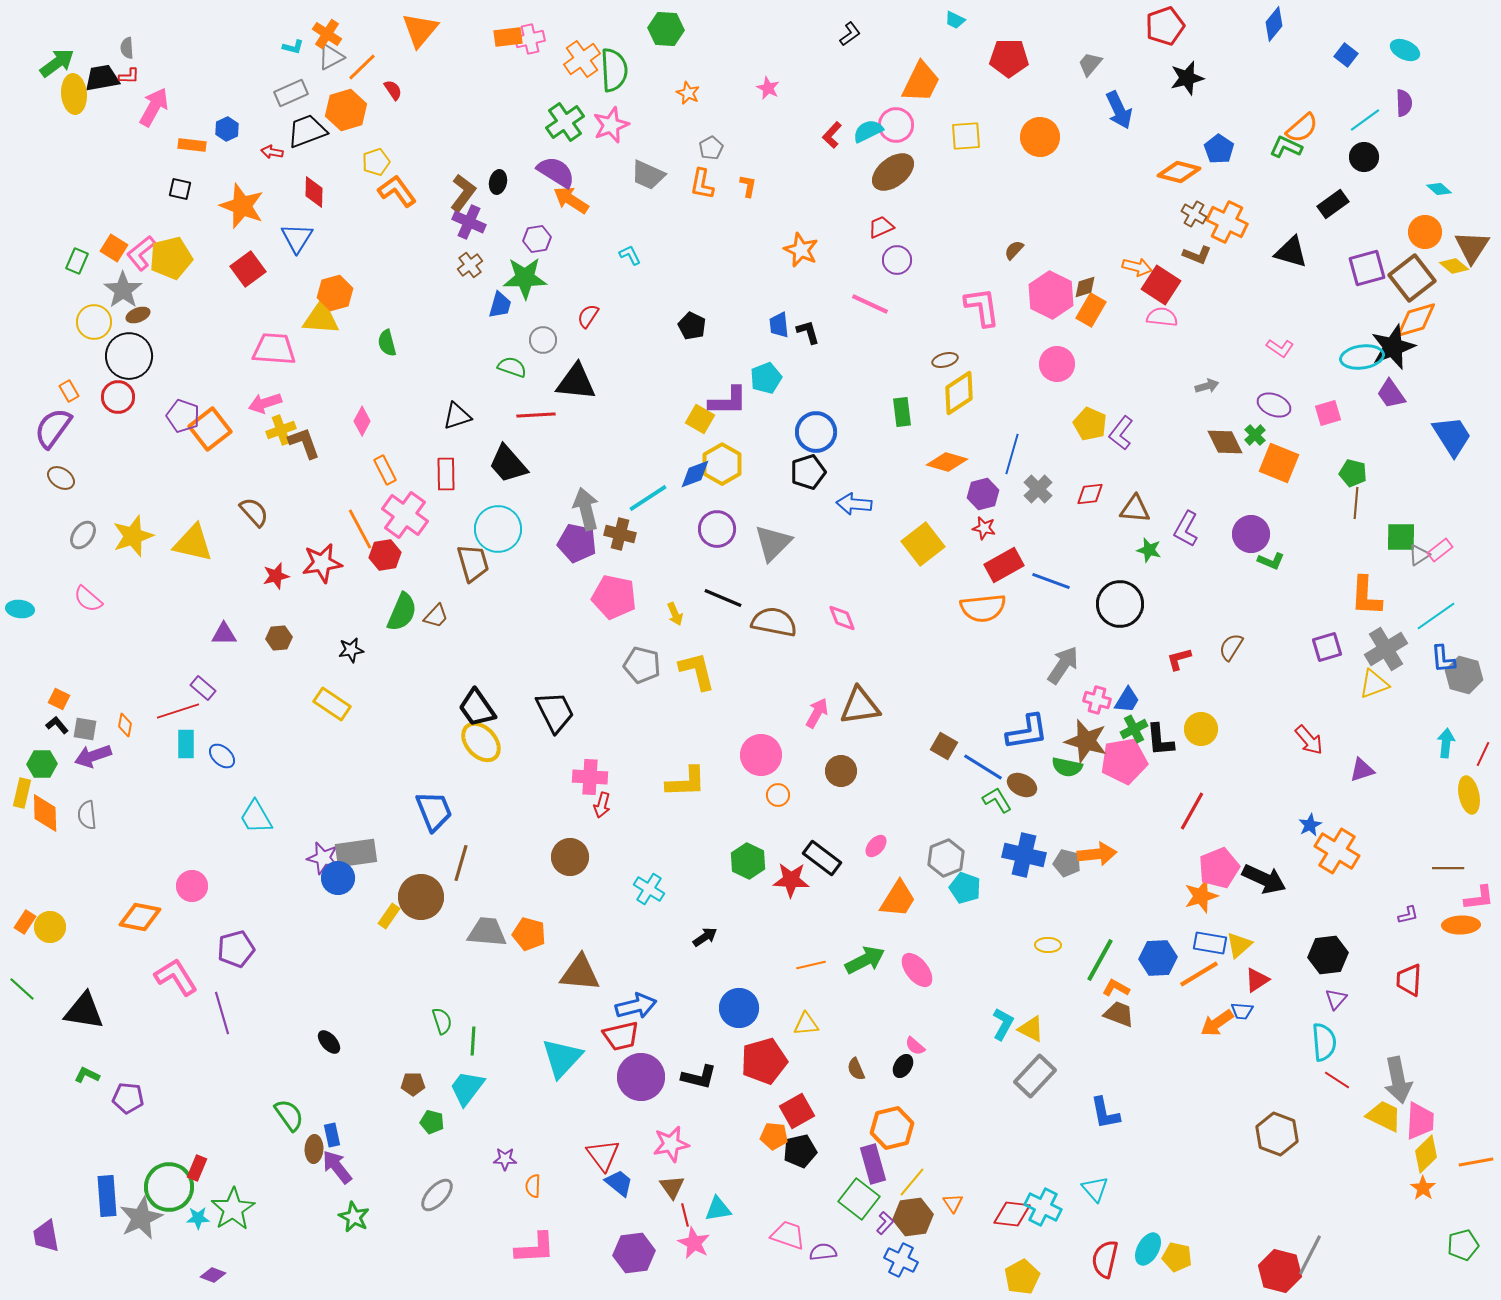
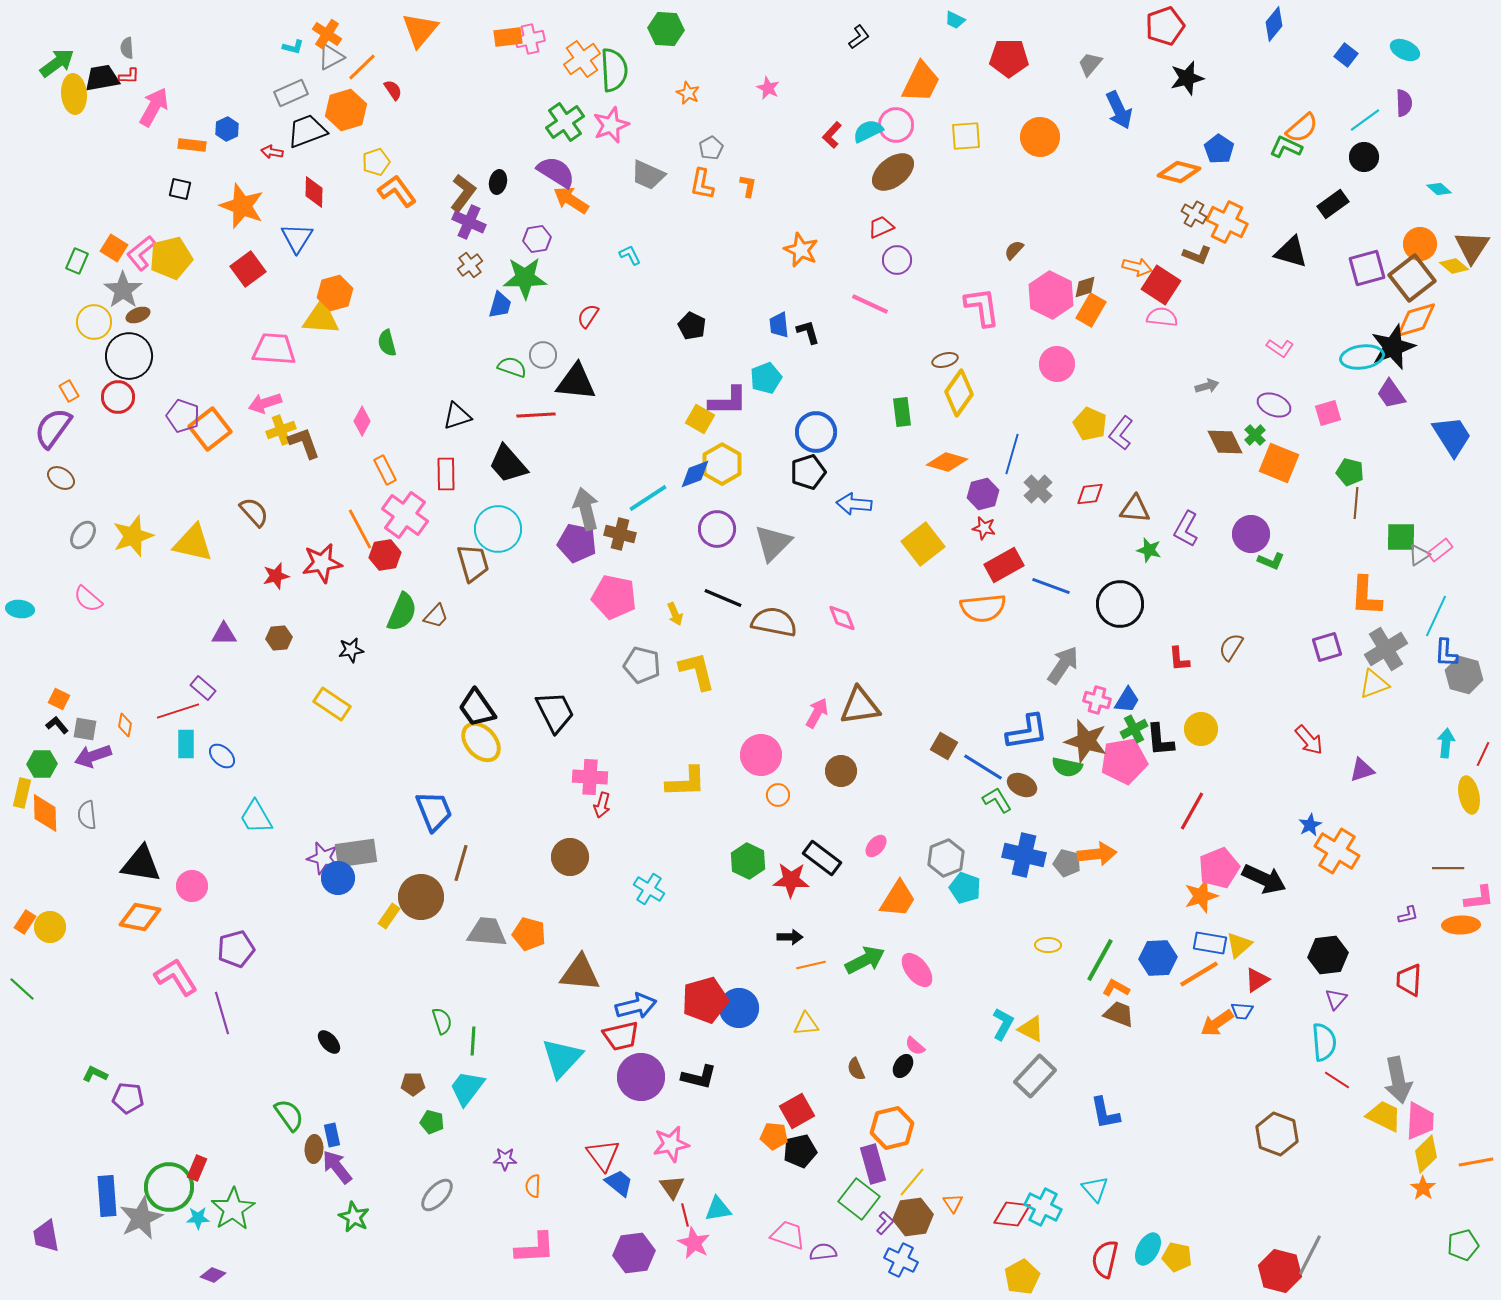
black L-shape at (850, 34): moved 9 px right, 3 px down
orange circle at (1425, 232): moved 5 px left, 12 px down
gray circle at (543, 340): moved 15 px down
yellow diamond at (959, 393): rotated 21 degrees counterclockwise
green pentagon at (1353, 473): moved 3 px left, 1 px up
blue line at (1051, 581): moved 5 px down
cyan line at (1436, 616): rotated 30 degrees counterclockwise
red L-shape at (1179, 659): rotated 80 degrees counterclockwise
blue L-shape at (1443, 659): moved 3 px right, 6 px up; rotated 8 degrees clockwise
black arrow at (705, 937): moved 85 px right; rotated 35 degrees clockwise
black triangle at (84, 1011): moved 57 px right, 147 px up
red pentagon at (764, 1061): moved 59 px left, 61 px up
green L-shape at (87, 1075): moved 8 px right, 1 px up
